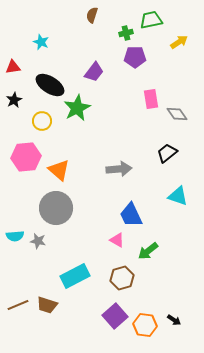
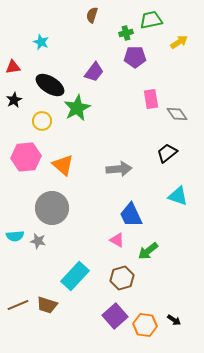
orange triangle: moved 4 px right, 5 px up
gray circle: moved 4 px left
cyan rectangle: rotated 20 degrees counterclockwise
